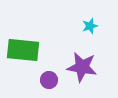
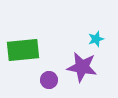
cyan star: moved 6 px right, 13 px down
green rectangle: rotated 12 degrees counterclockwise
